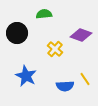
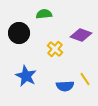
black circle: moved 2 px right
